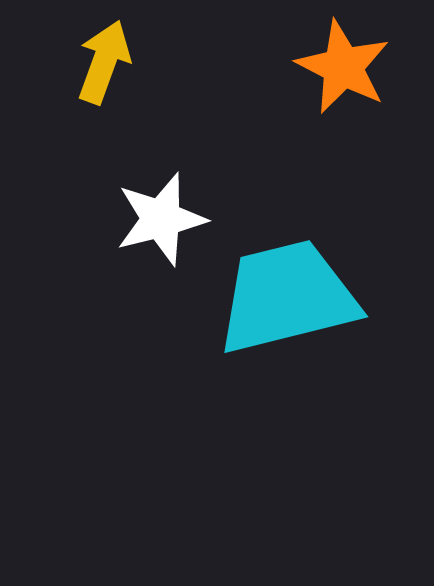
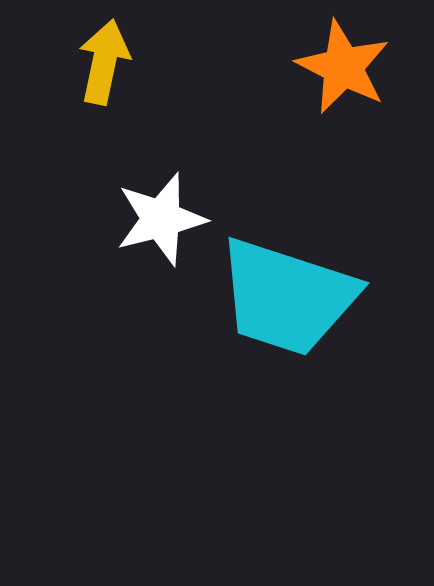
yellow arrow: rotated 8 degrees counterclockwise
cyan trapezoid: rotated 148 degrees counterclockwise
